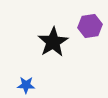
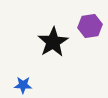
blue star: moved 3 px left
